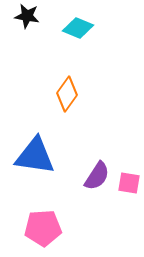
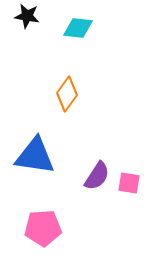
cyan diamond: rotated 16 degrees counterclockwise
